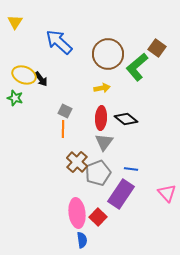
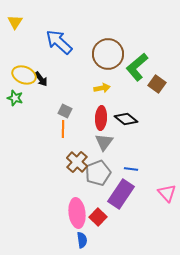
brown square: moved 36 px down
